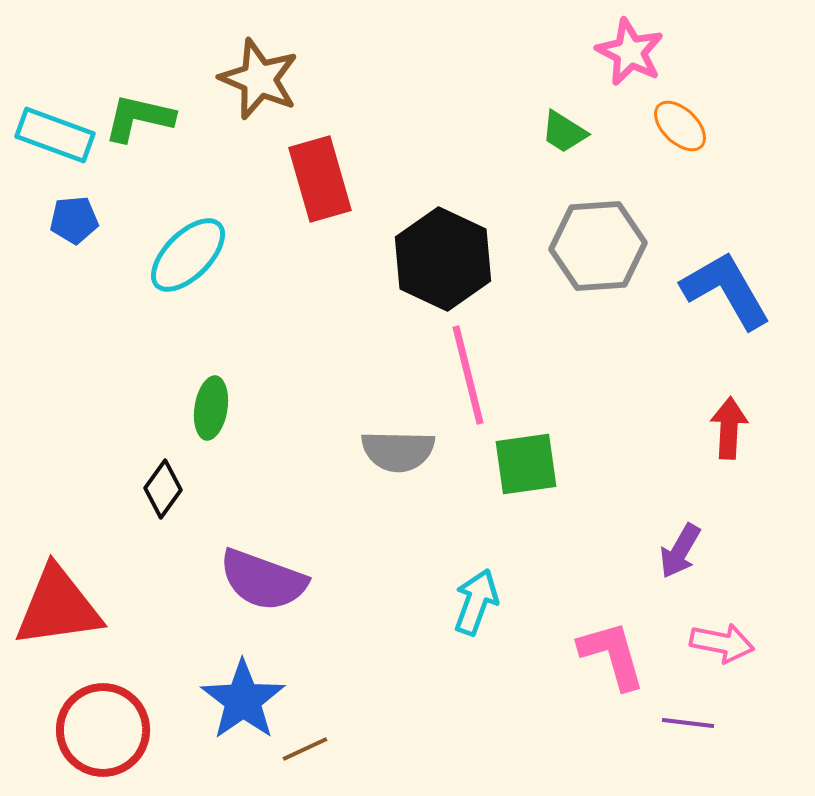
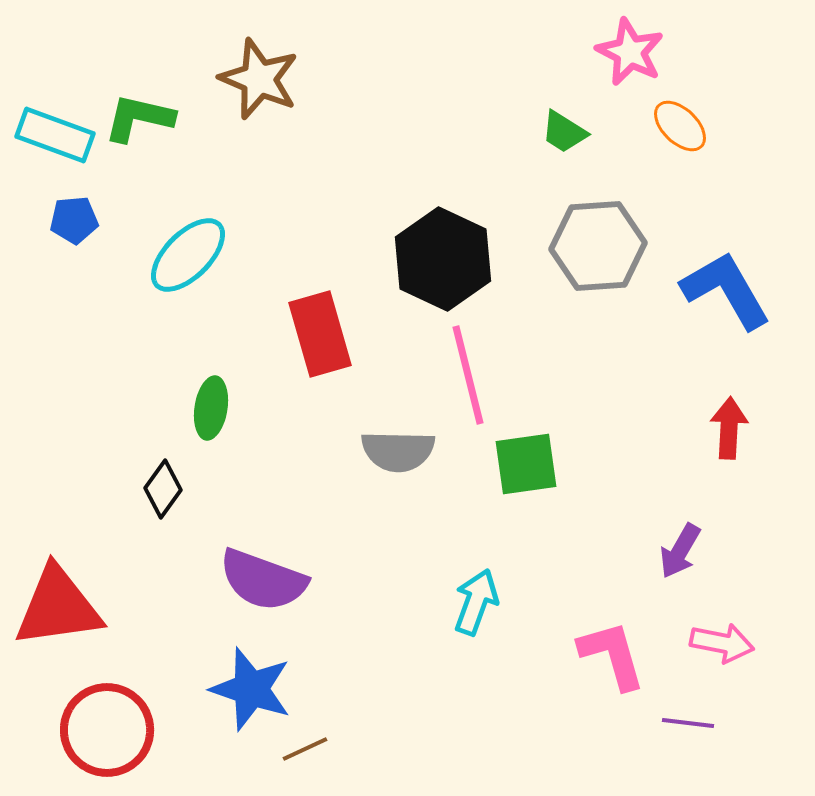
red rectangle: moved 155 px down
blue star: moved 8 px right, 11 px up; rotated 18 degrees counterclockwise
red circle: moved 4 px right
